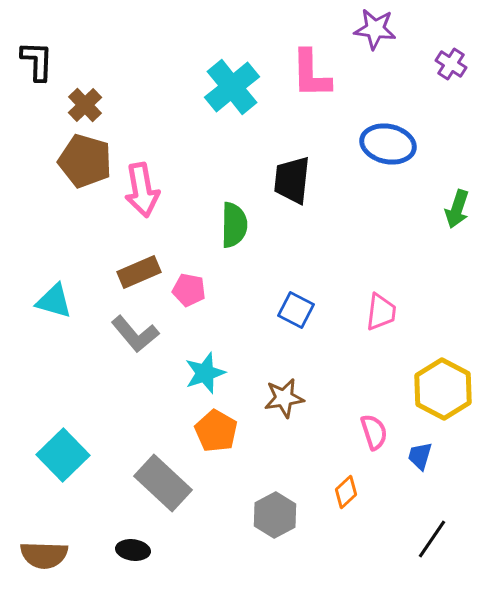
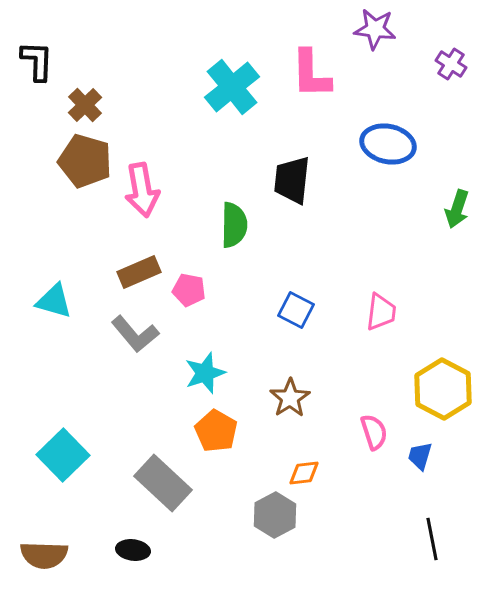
brown star: moved 6 px right; rotated 24 degrees counterclockwise
orange diamond: moved 42 px left, 19 px up; rotated 36 degrees clockwise
black line: rotated 45 degrees counterclockwise
